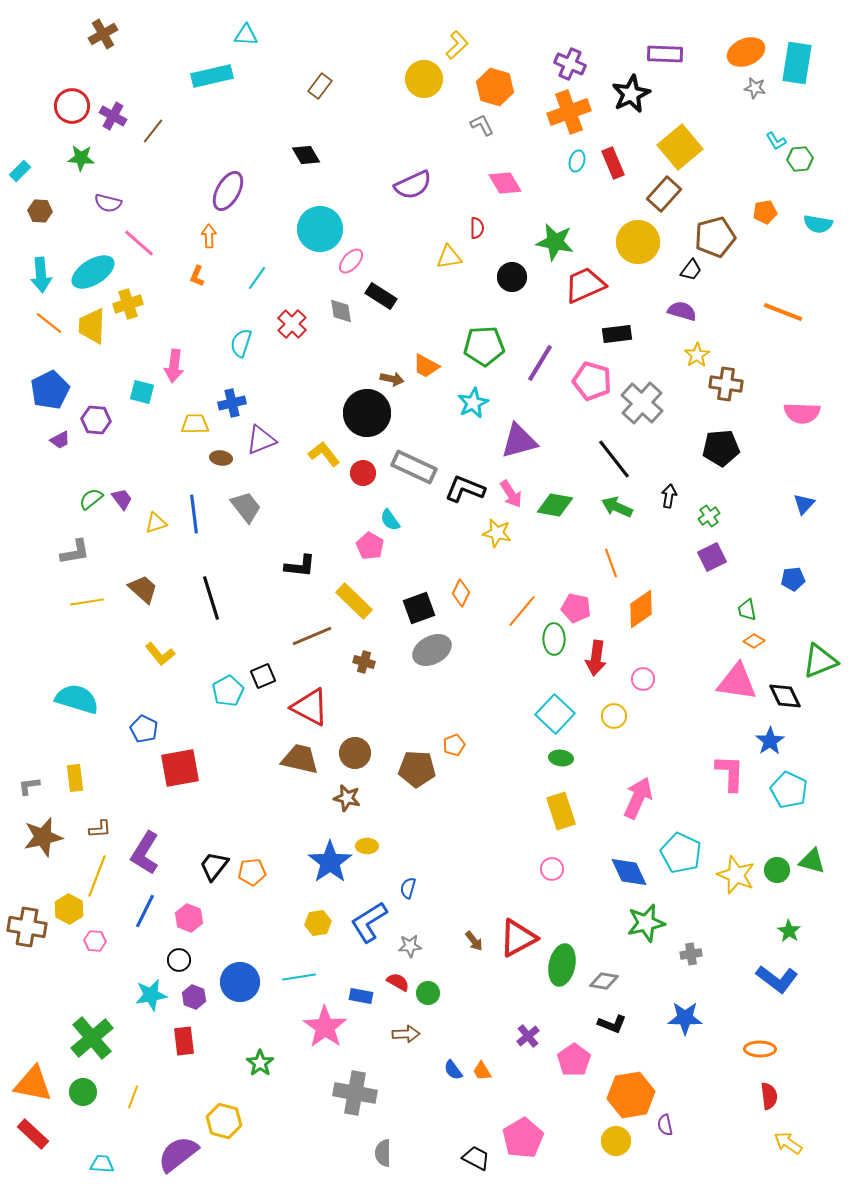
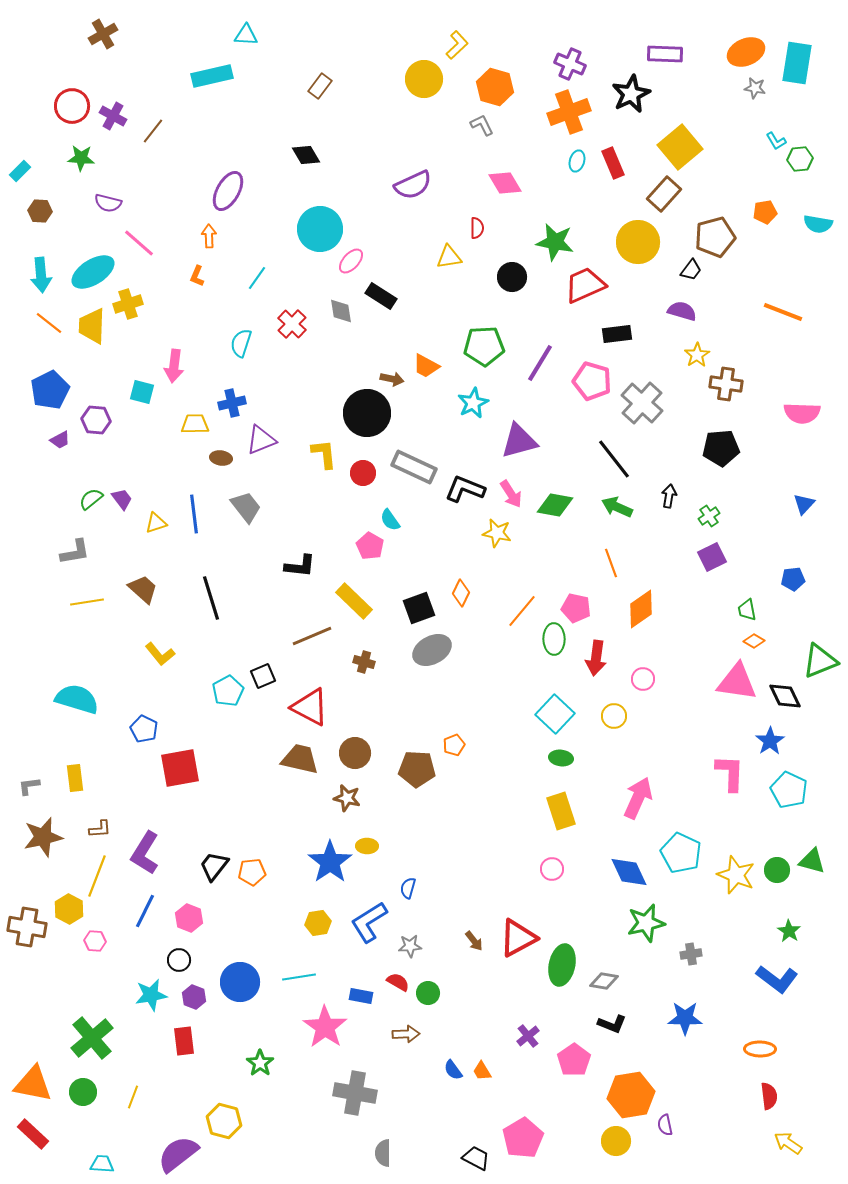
yellow L-shape at (324, 454): rotated 32 degrees clockwise
